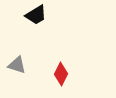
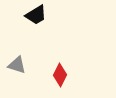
red diamond: moved 1 px left, 1 px down
